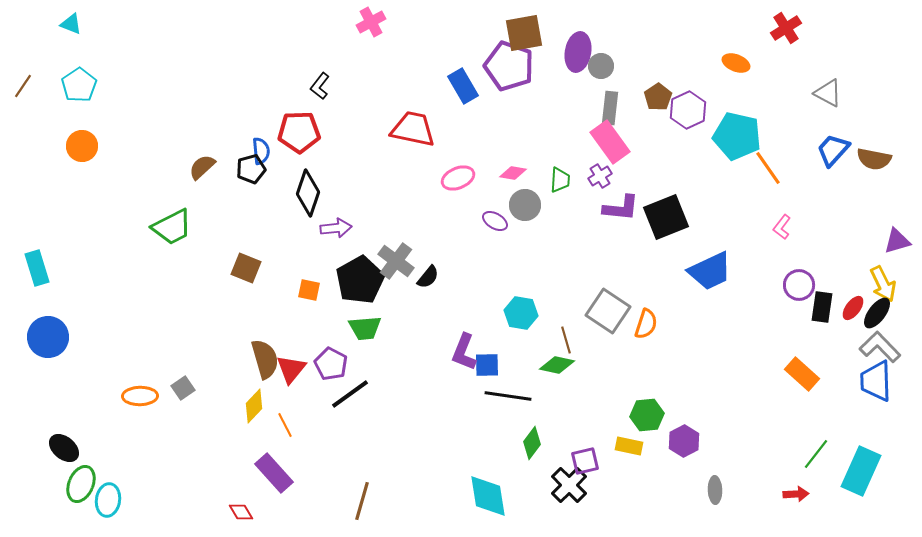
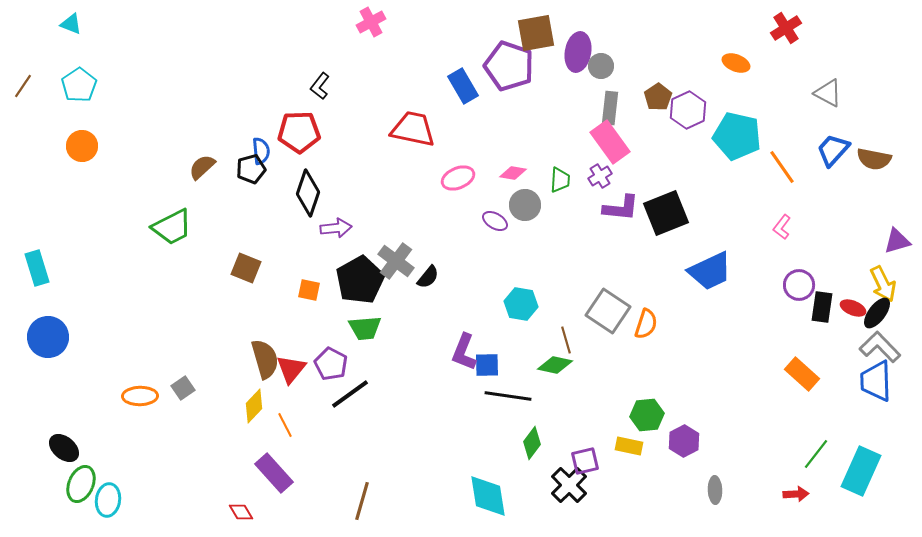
brown square at (524, 33): moved 12 px right
orange line at (768, 168): moved 14 px right, 1 px up
black square at (666, 217): moved 4 px up
red ellipse at (853, 308): rotated 75 degrees clockwise
cyan hexagon at (521, 313): moved 9 px up
green diamond at (557, 365): moved 2 px left
